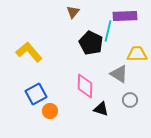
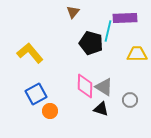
purple rectangle: moved 2 px down
black pentagon: rotated 10 degrees counterclockwise
yellow L-shape: moved 1 px right, 1 px down
gray triangle: moved 15 px left, 13 px down
